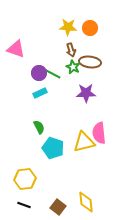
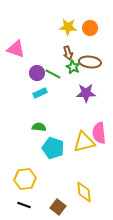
brown arrow: moved 3 px left, 3 px down
purple circle: moved 2 px left
green semicircle: rotated 56 degrees counterclockwise
yellow diamond: moved 2 px left, 10 px up
